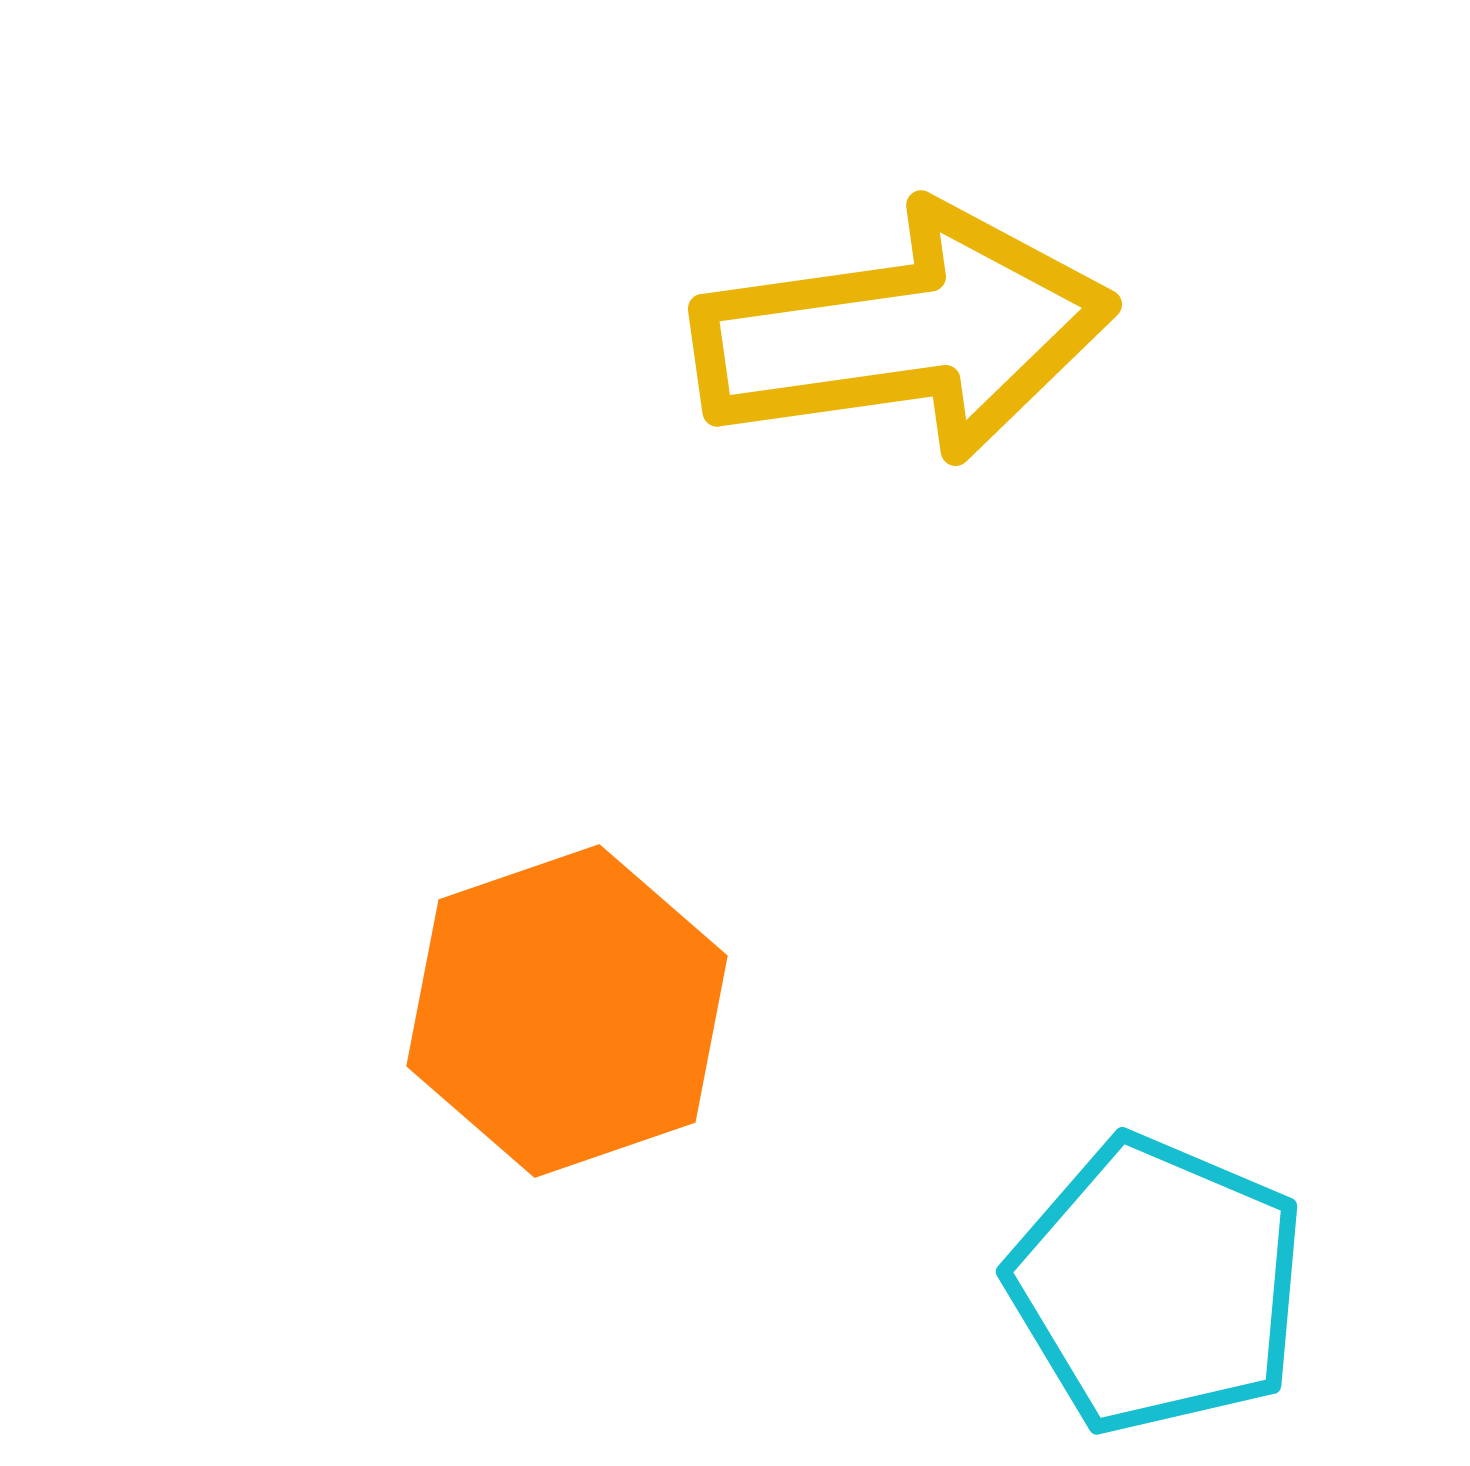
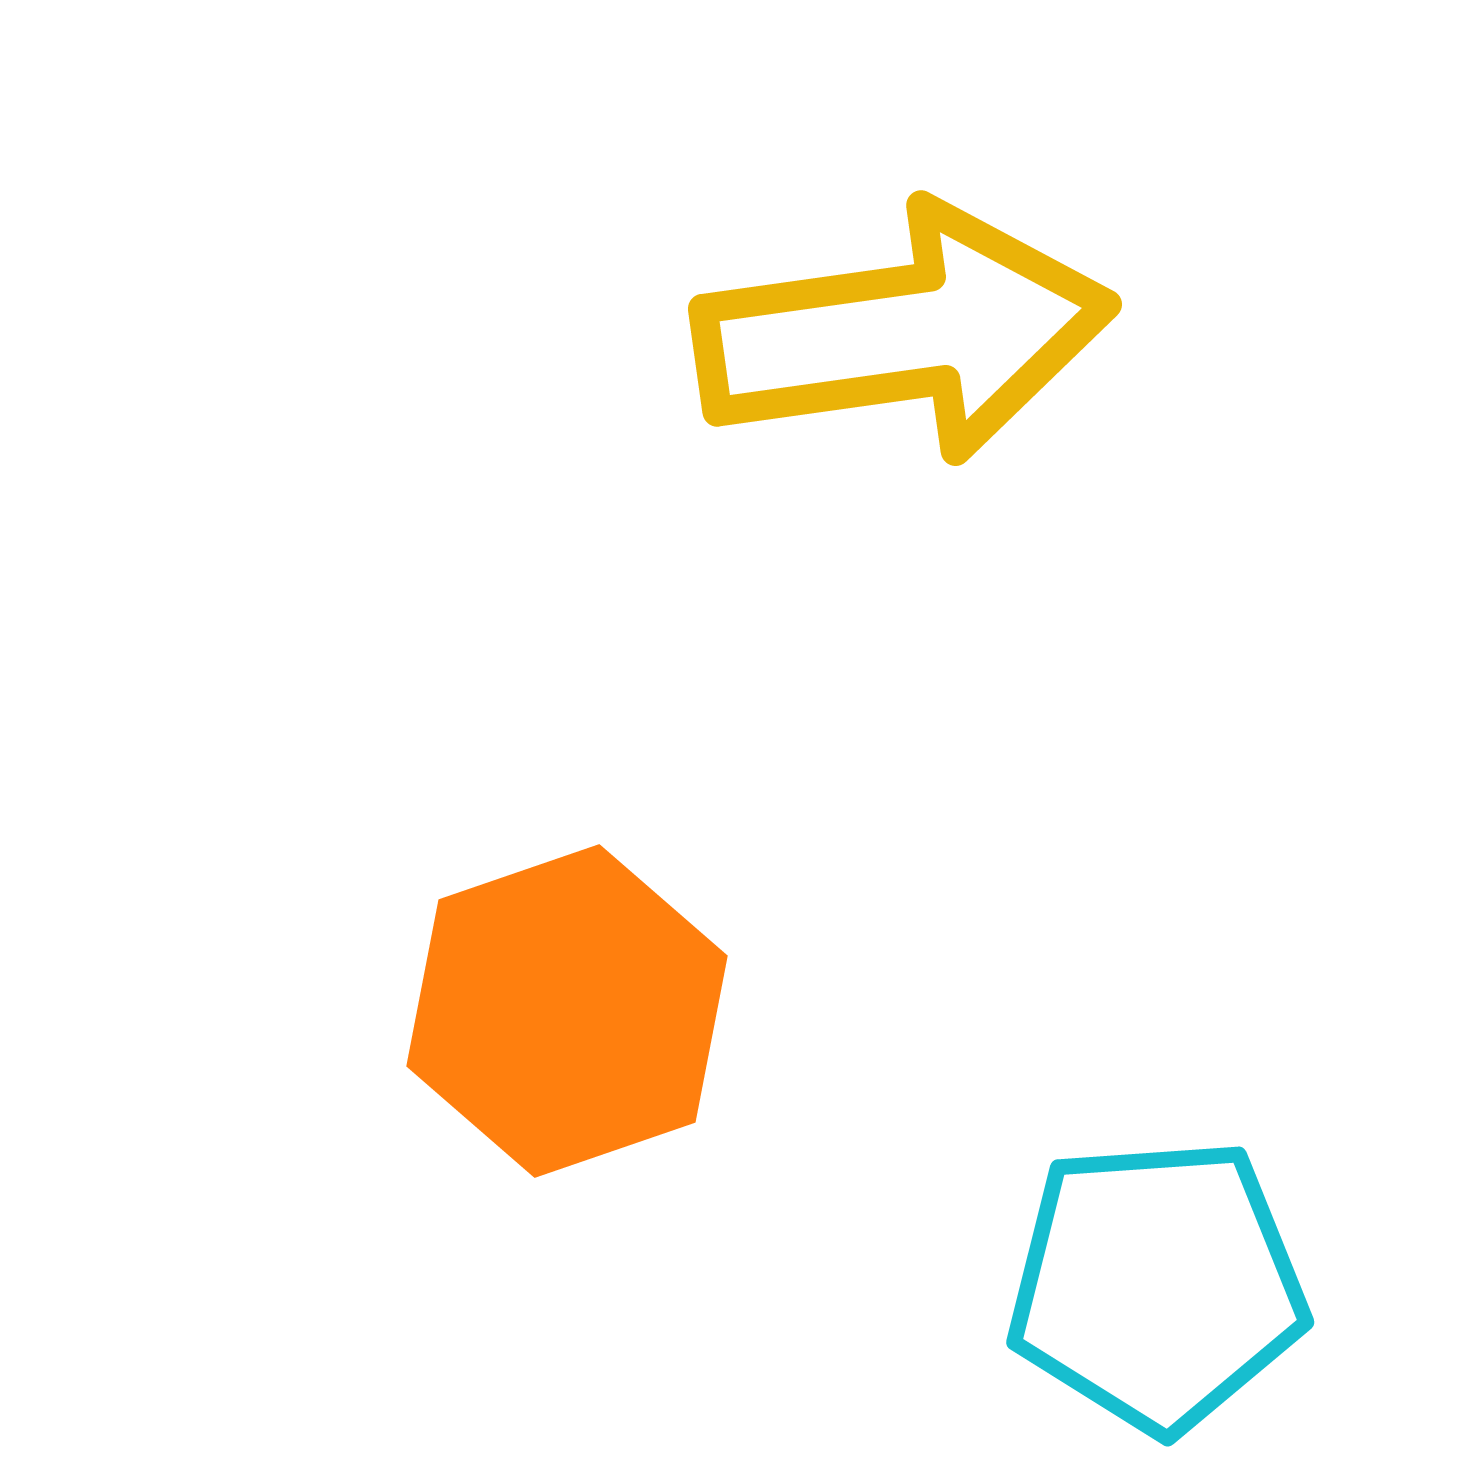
cyan pentagon: rotated 27 degrees counterclockwise
